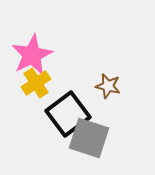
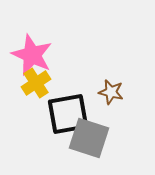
pink star: rotated 21 degrees counterclockwise
brown star: moved 3 px right, 6 px down
black square: rotated 27 degrees clockwise
